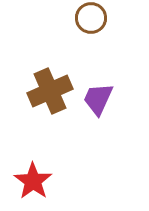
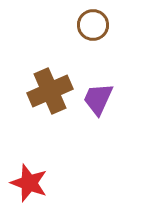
brown circle: moved 2 px right, 7 px down
red star: moved 4 px left, 2 px down; rotated 15 degrees counterclockwise
